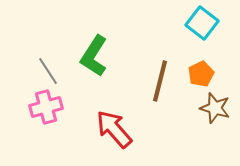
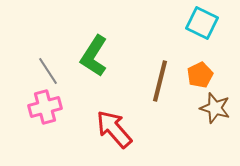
cyan square: rotated 12 degrees counterclockwise
orange pentagon: moved 1 px left, 1 px down
pink cross: moved 1 px left
